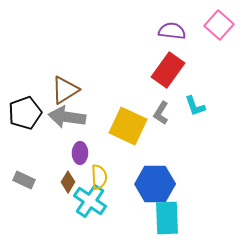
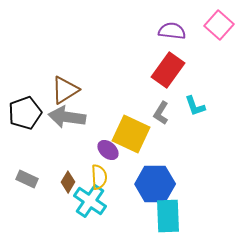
yellow square: moved 3 px right, 8 px down
purple ellipse: moved 28 px right, 3 px up; rotated 50 degrees counterclockwise
gray rectangle: moved 3 px right, 1 px up
cyan rectangle: moved 1 px right, 2 px up
